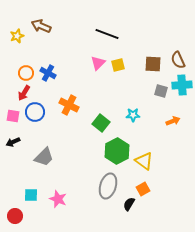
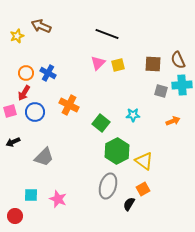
pink square: moved 3 px left, 5 px up; rotated 24 degrees counterclockwise
